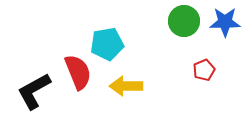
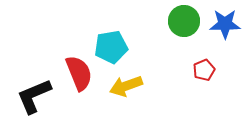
blue star: moved 2 px down
cyan pentagon: moved 4 px right, 3 px down
red semicircle: moved 1 px right, 1 px down
yellow arrow: rotated 20 degrees counterclockwise
black L-shape: moved 5 px down; rotated 6 degrees clockwise
